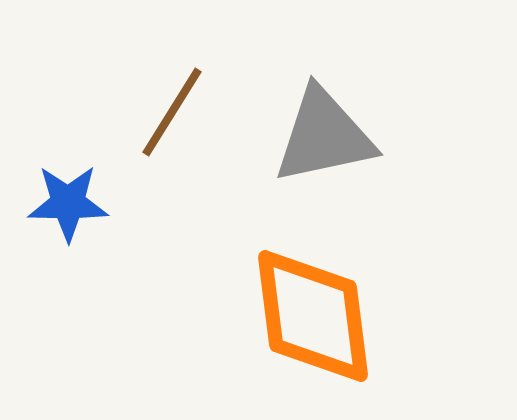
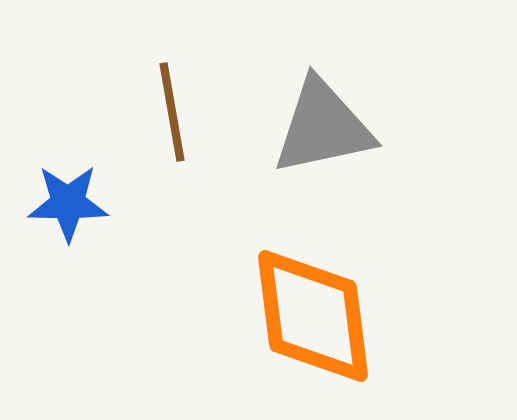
brown line: rotated 42 degrees counterclockwise
gray triangle: moved 1 px left, 9 px up
